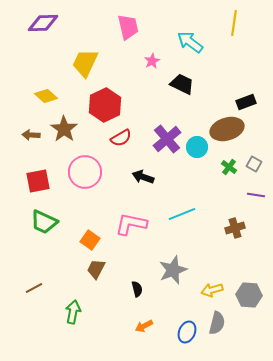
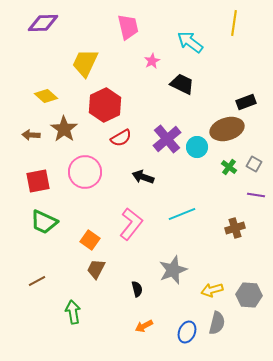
pink L-shape: rotated 116 degrees clockwise
brown line: moved 3 px right, 7 px up
green arrow: rotated 20 degrees counterclockwise
